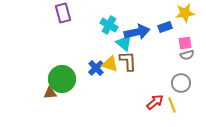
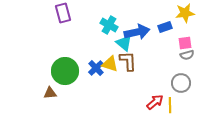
green circle: moved 3 px right, 8 px up
yellow line: moved 2 px left; rotated 21 degrees clockwise
